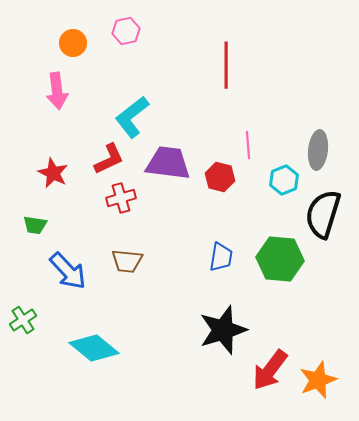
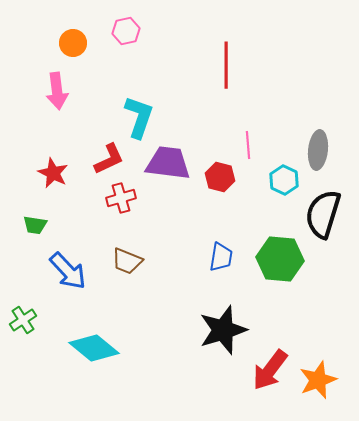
cyan L-shape: moved 7 px right; rotated 147 degrees clockwise
cyan hexagon: rotated 12 degrees counterclockwise
brown trapezoid: rotated 16 degrees clockwise
